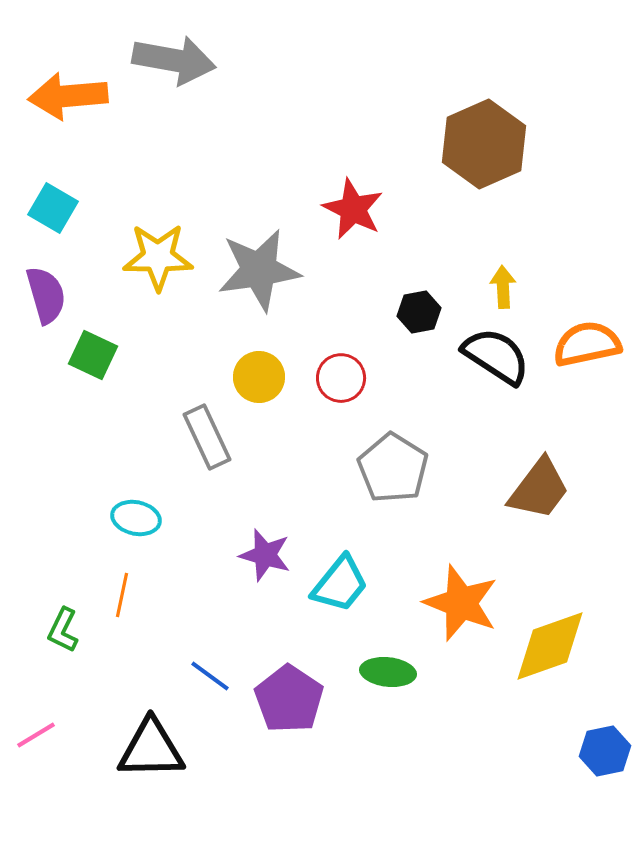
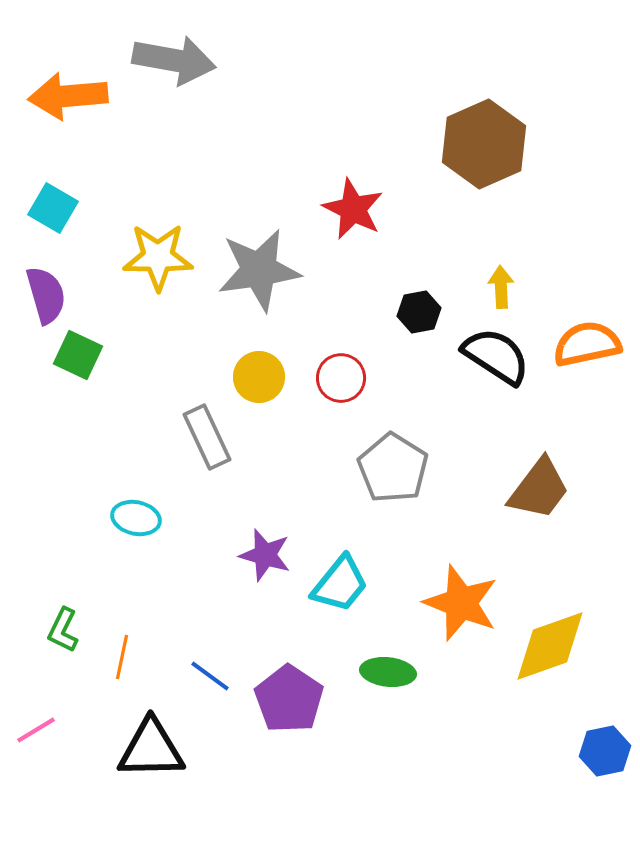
yellow arrow: moved 2 px left
green square: moved 15 px left
orange line: moved 62 px down
pink line: moved 5 px up
